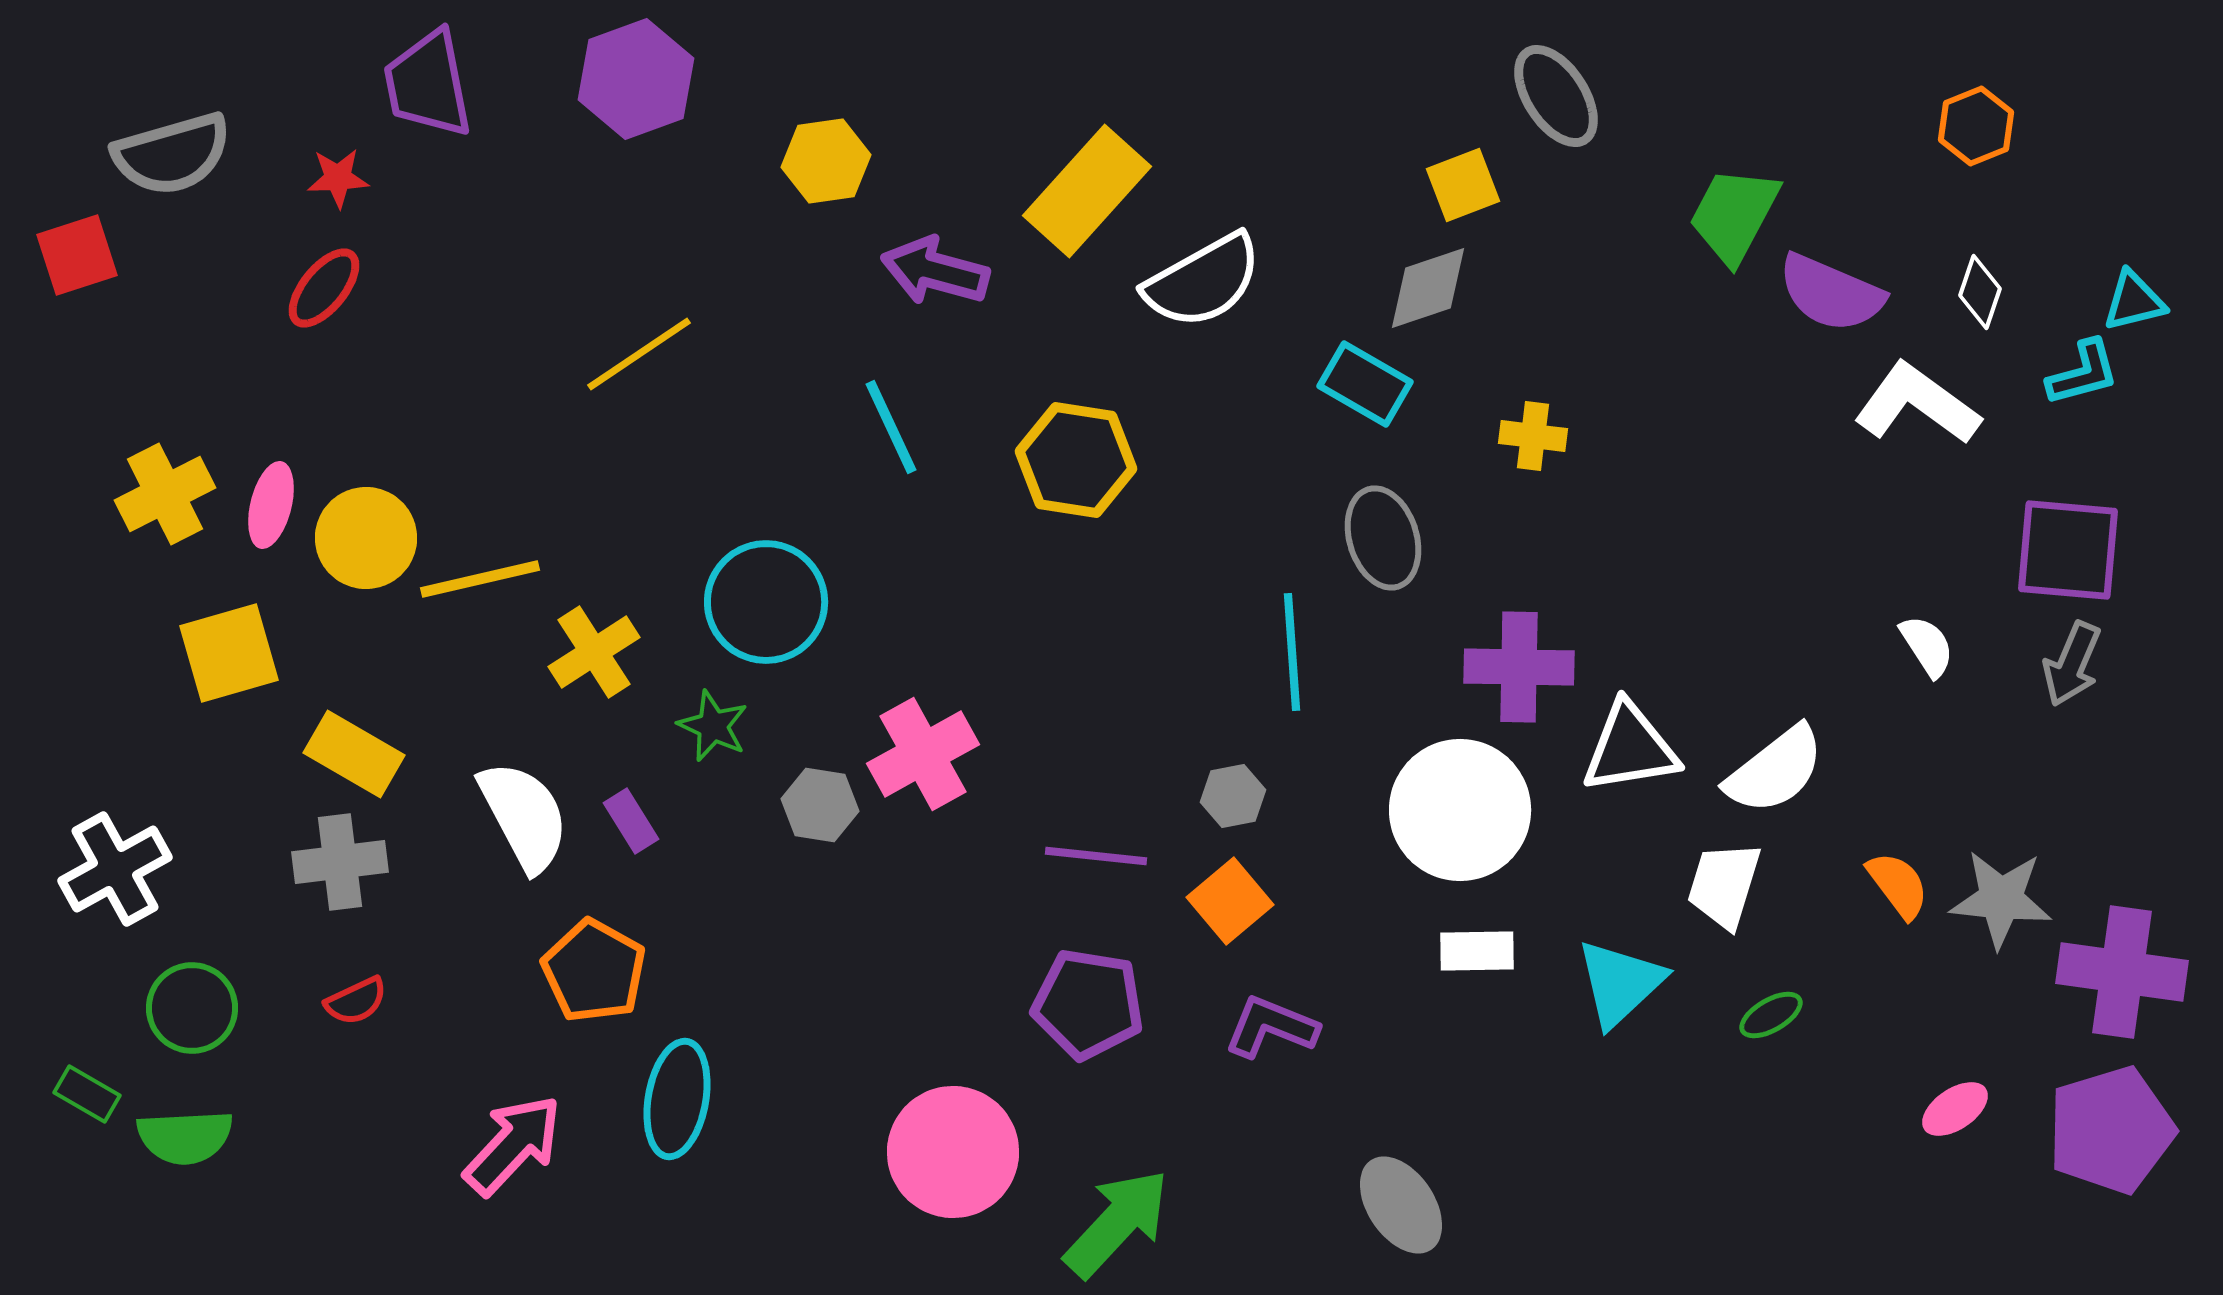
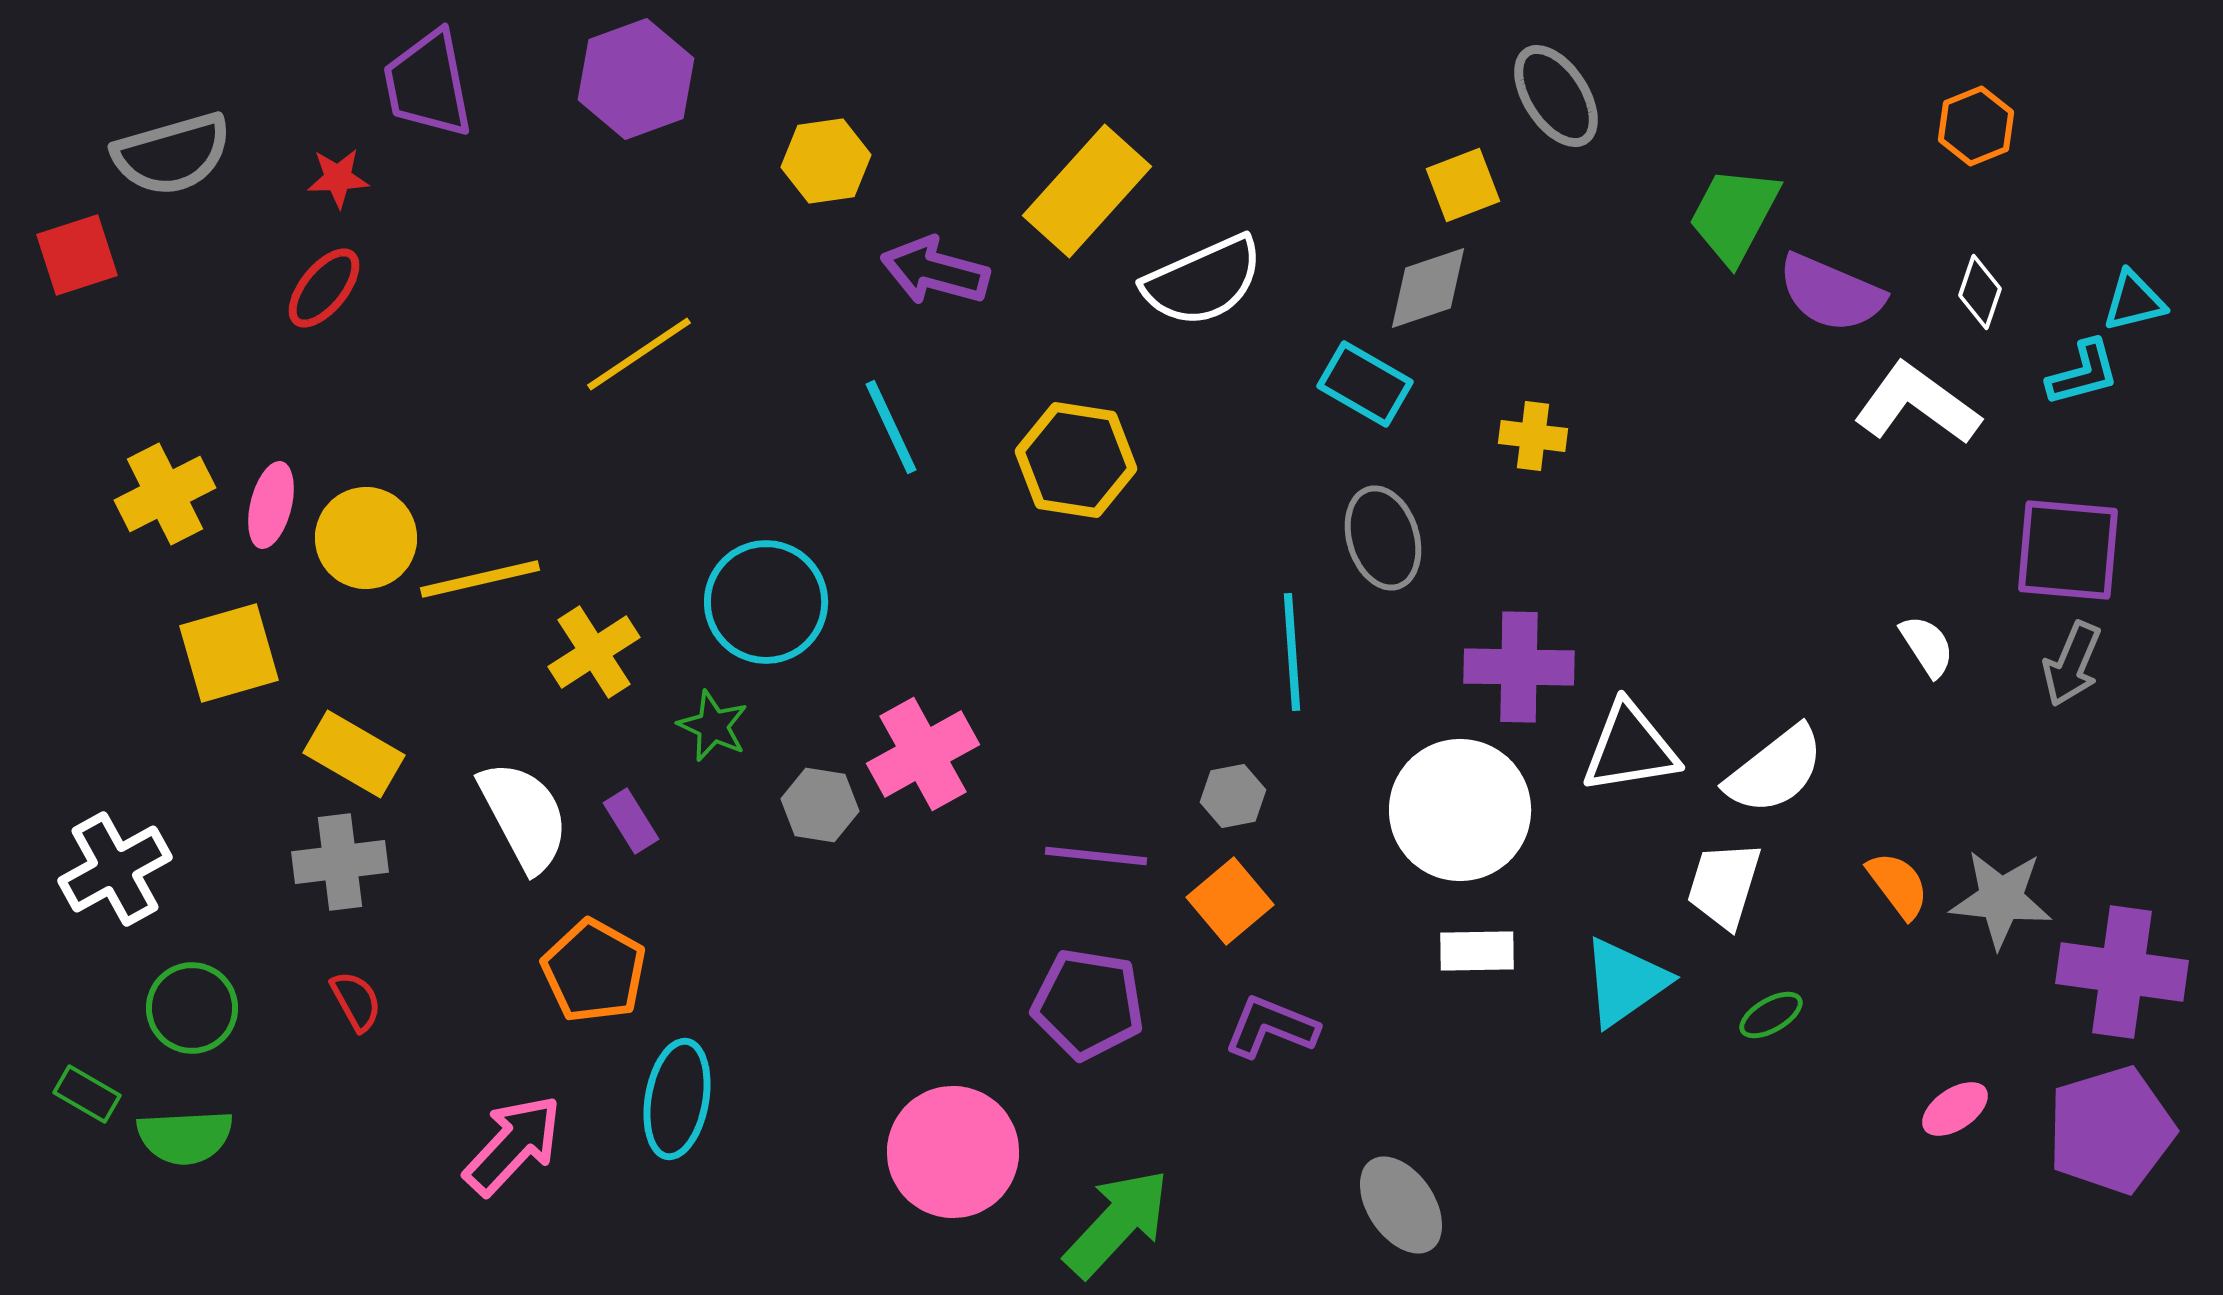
white semicircle at (1203, 281): rotated 5 degrees clockwise
cyan triangle at (1620, 983): moved 5 px right, 1 px up; rotated 8 degrees clockwise
red semicircle at (356, 1001): rotated 94 degrees counterclockwise
